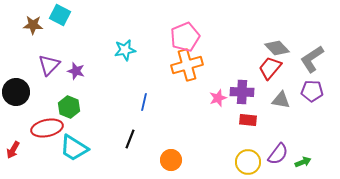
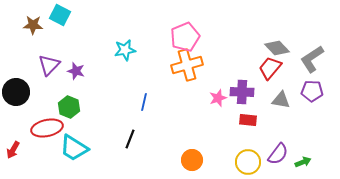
orange circle: moved 21 px right
